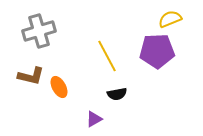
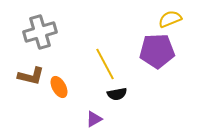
gray cross: moved 1 px right, 1 px down
yellow line: moved 2 px left, 8 px down
